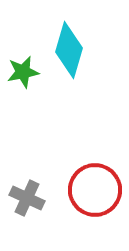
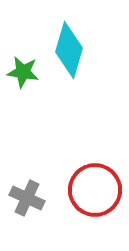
green star: rotated 20 degrees clockwise
